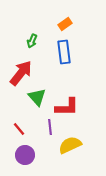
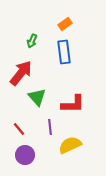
red L-shape: moved 6 px right, 3 px up
